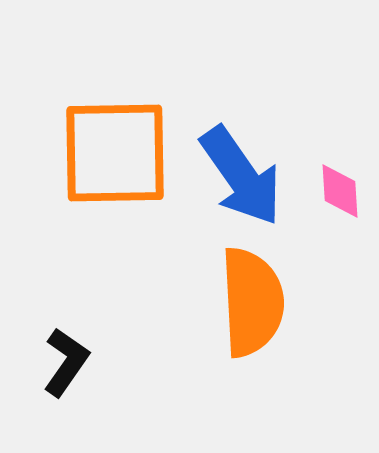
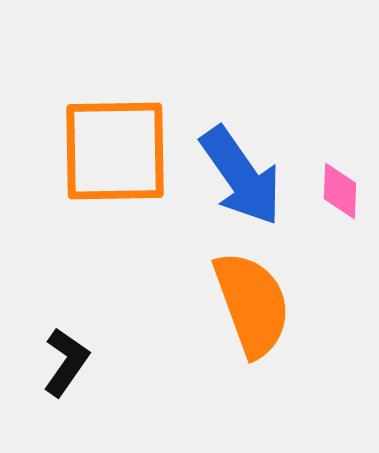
orange square: moved 2 px up
pink diamond: rotated 6 degrees clockwise
orange semicircle: moved 2 px down; rotated 17 degrees counterclockwise
